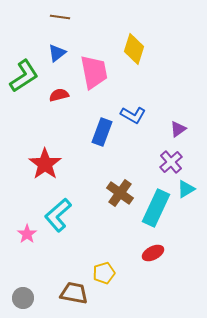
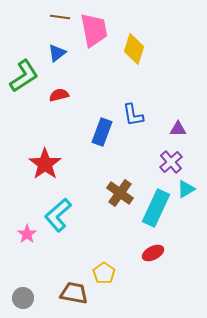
pink trapezoid: moved 42 px up
blue L-shape: rotated 50 degrees clockwise
purple triangle: rotated 36 degrees clockwise
yellow pentagon: rotated 20 degrees counterclockwise
